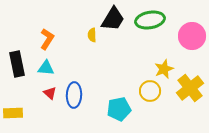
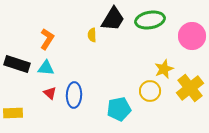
black rectangle: rotated 60 degrees counterclockwise
